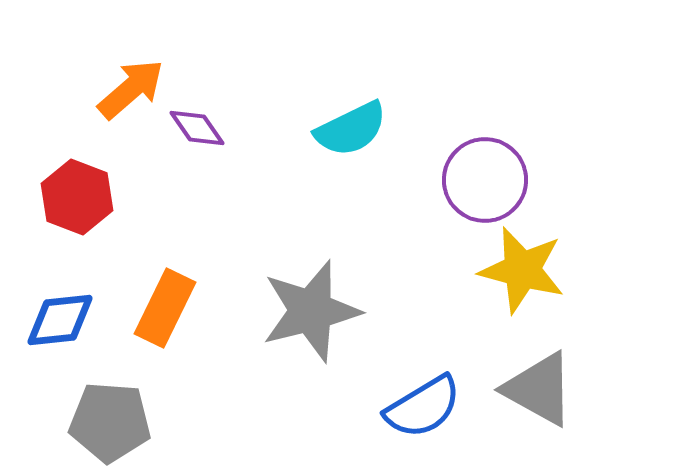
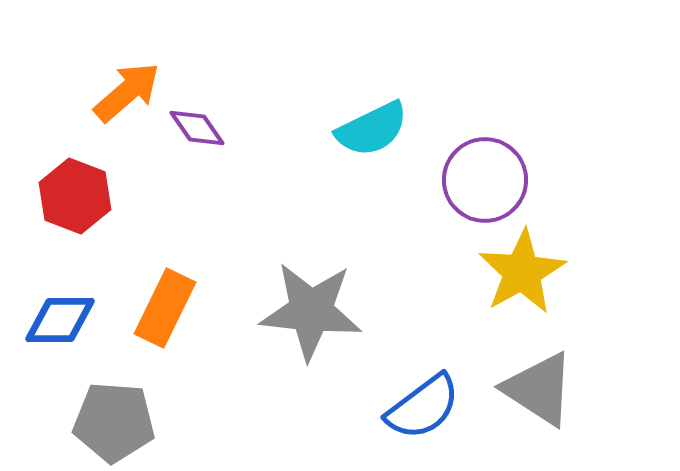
orange arrow: moved 4 px left, 3 px down
cyan semicircle: moved 21 px right
red hexagon: moved 2 px left, 1 px up
yellow star: moved 2 px down; rotated 28 degrees clockwise
gray star: rotated 20 degrees clockwise
blue diamond: rotated 6 degrees clockwise
gray triangle: rotated 4 degrees clockwise
blue semicircle: rotated 6 degrees counterclockwise
gray pentagon: moved 4 px right
